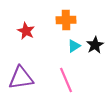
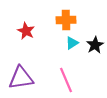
cyan triangle: moved 2 px left, 3 px up
